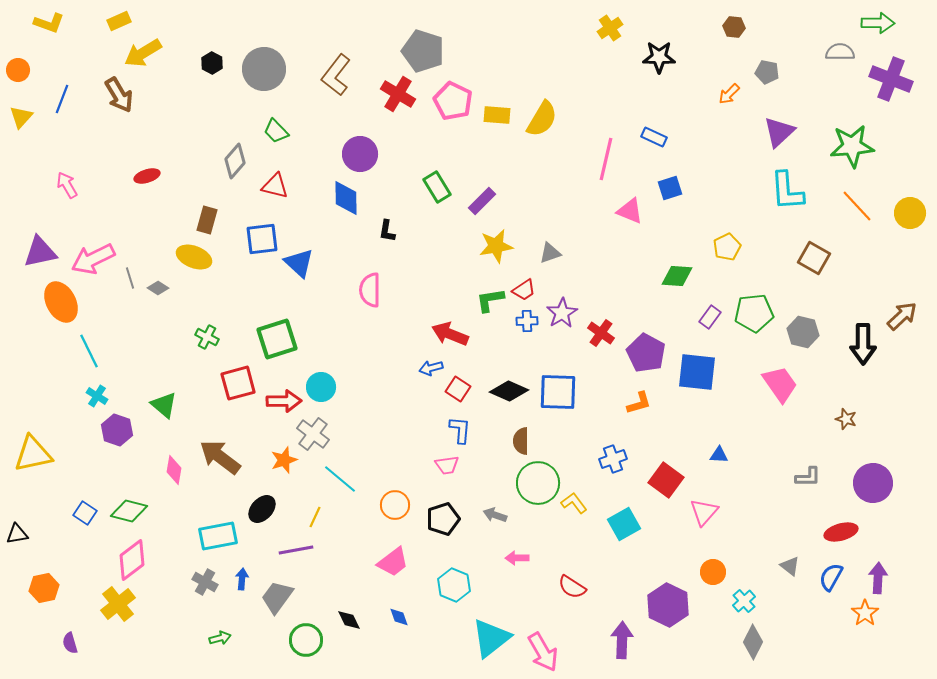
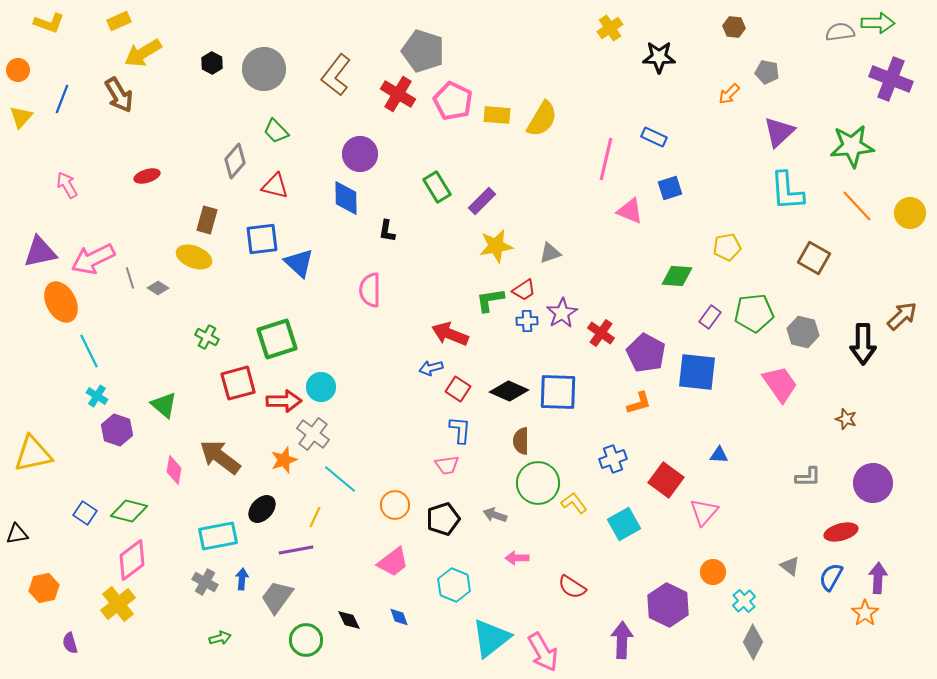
gray semicircle at (840, 52): moved 20 px up; rotated 8 degrees counterclockwise
yellow pentagon at (727, 247): rotated 16 degrees clockwise
